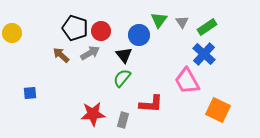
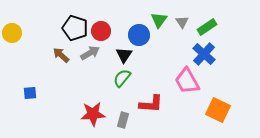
black triangle: rotated 12 degrees clockwise
